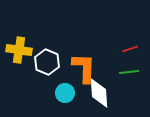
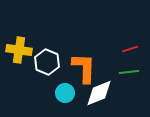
white diamond: rotated 72 degrees clockwise
